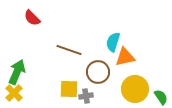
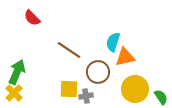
brown line: rotated 15 degrees clockwise
